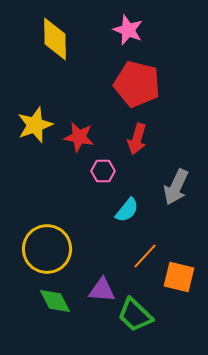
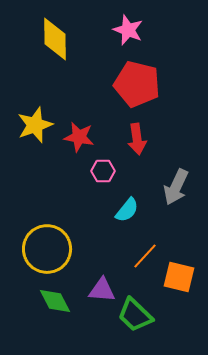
red arrow: rotated 24 degrees counterclockwise
